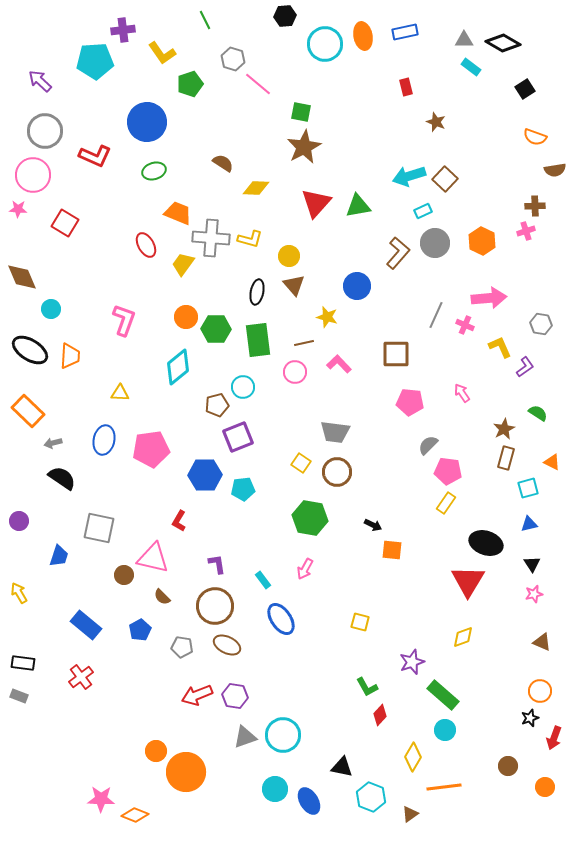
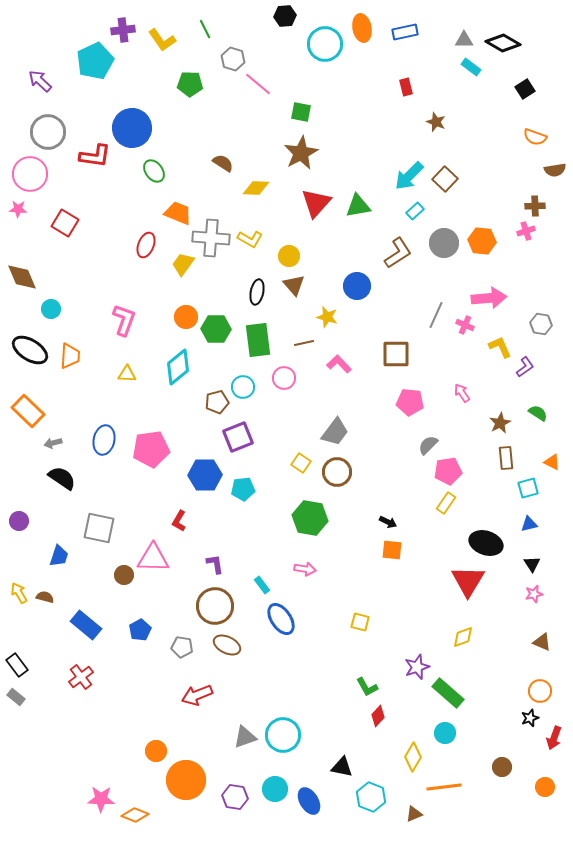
green line at (205, 20): moved 9 px down
orange ellipse at (363, 36): moved 1 px left, 8 px up
yellow L-shape at (162, 53): moved 13 px up
cyan pentagon at (95, 61): rotated 21 degrees counterclockwise
green pentagon at (190, 84): rotated 20 degrees clockwise
blue circle at (147, 122): moved 15 px left, 6 px down
gray circle at (45, 131): moved 3 px right, 1 px down
brown star at (304, 147): moved 3 px left, 6 px down
red L-shape at (95, 156): rotated 16 degrees counterclockwise
green ellipse at (154, 171): rotated 70 degrees clockwise
pink circle at (33, 175): moved 3 px left, 1 px up
cyan arrow at (409, 176): rotated 28 degrees counterclockwise
cyan rectangle at (423, 211): moved 8 px left; rotated 18 degrees counterclockwise
yellow L-shape at (250, 239): rotated 15 degrees clockwise
orange hexagon at (482, 241): rotated 20 degrees counterclockwise
gray circle at (435, 243): moved 9 px right
red ellipse at (146, 245): rotated 50 degrees clockwise
brown L-shape at (398, 253): rotated 16 degrees clockwise
pink circle at (295, 372): moved 11 px left, 6 px down
yellow triangle at (120, 393): moved 7 px right, 19 px up
brown pentagon at (217, 405): moved 3 px up
brown star at (504, 429): moved 4 px left, 6 px up
gray trapezoid at (335, 432): rotated 60 degrees counterclockwise
brown rectangle at (506, 458): rotated 20 degrees counterclockwise
pink pentagon at (448, 471): rotated 16 degrees counterclockwise
black arrow at (373, 525): moved 15 px right, 3 px up
pink triangle at (153, 558): rotated 12 degrees counterclockwise
purple L-shape at (217, 564): moved 2 px left
pink arrow at (305, 569): rotated 110 degrees counterclockwise
cyan rectangle at (263, 580): moved 1 px left, 5 px down
brown semicircle at (162, 597): moved 117 px left; rotated 150 degrees clockwise
purple star at (412, 662): moved 5 px right, 5 px down
black rectangle at (23, 663): moved 6 px left, 2 px down; rotated 45 degrees clockwise
green rectangle at (443, 695): moved 5 px right, 2 px up
gray rectangle at (19, 696): moved 3 px left, 1 px down; rotated 18 degrees clockwise
purple hexagon at (235, 696): moved 101 px down
red diamond at (380, 715): moved 2 px left, 1 px down
cyan circle at (445, 730): moved 3 px down
brown circle at (508, 766): moved 6 px left, 1 px down
orange circle at (186, 772): moved 8 px down
brown triangle at (410, 814): moved 4 px right; rotated 12 degrees clockwise
